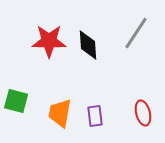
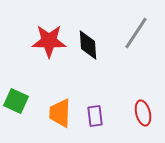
green square: rotated 10 degrees clockwise
orange trapezoid: rotated 8 degrees counterclockwise
